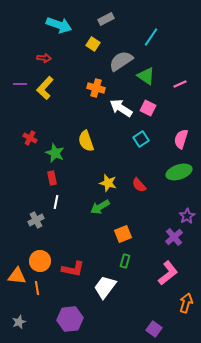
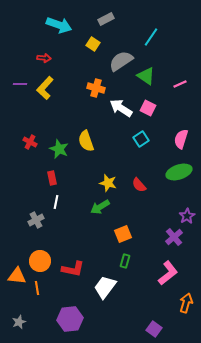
red cross: moved 4 px down
green star: moved 4 px right, 4 px up
